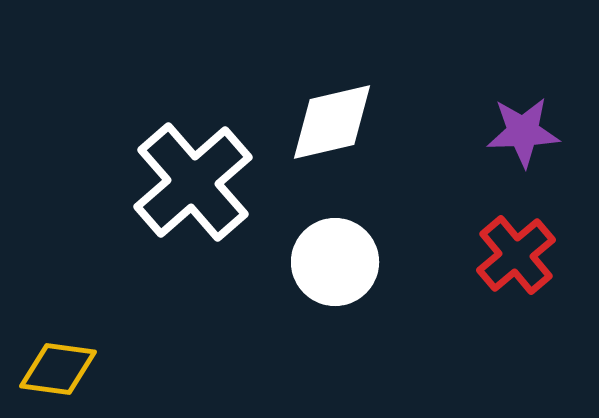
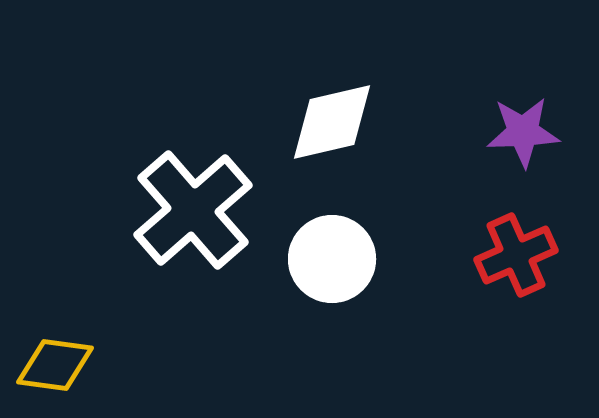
white cross: moved 28 px down
red cross: rotated 16 degrees clockwise
white circle: moved 3 px left, 3 px up
yellow diamond: moved 3 px left, 4 px up
